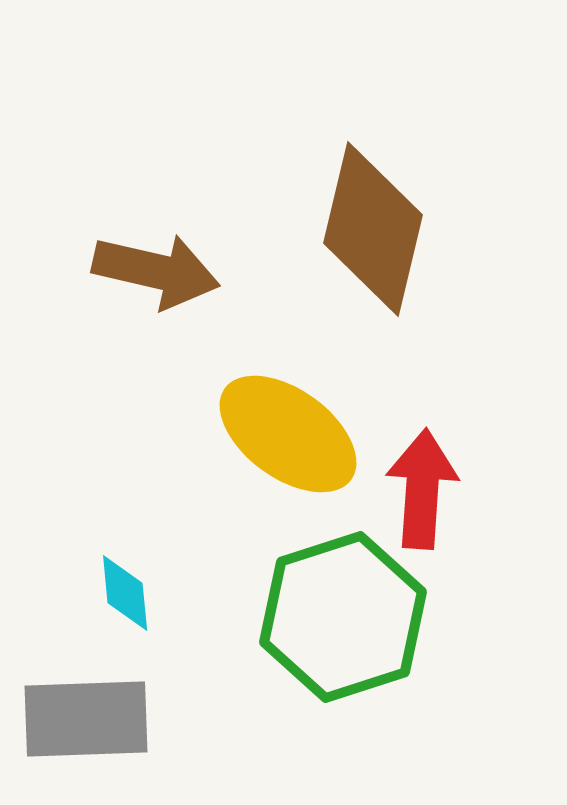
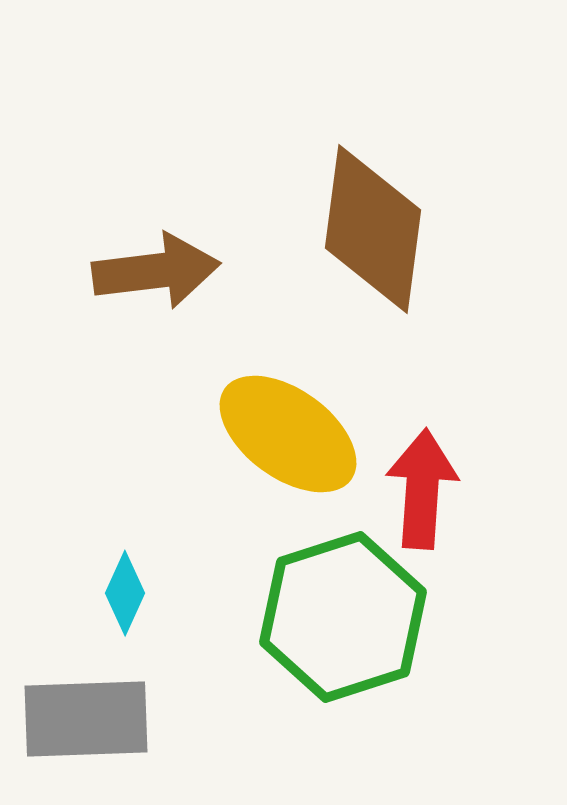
brown diamond: rotated 6 degrees counterclockwise
brown arrow: rotated 20 degrees counterclockwise
cyan diamond: rotated 30 degrees clockwise
